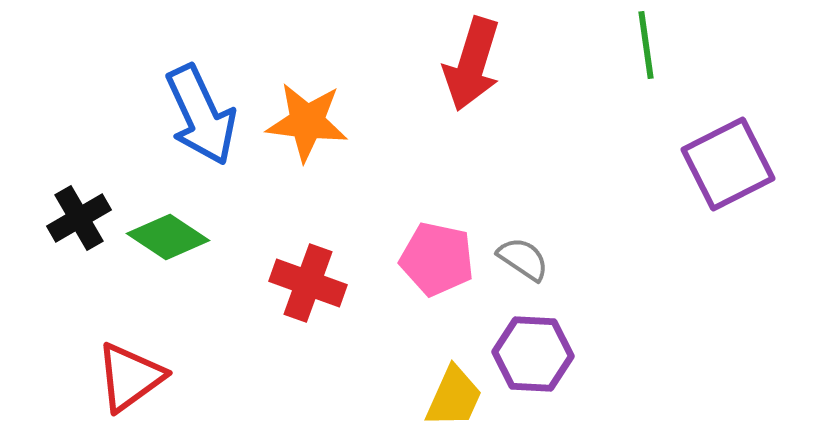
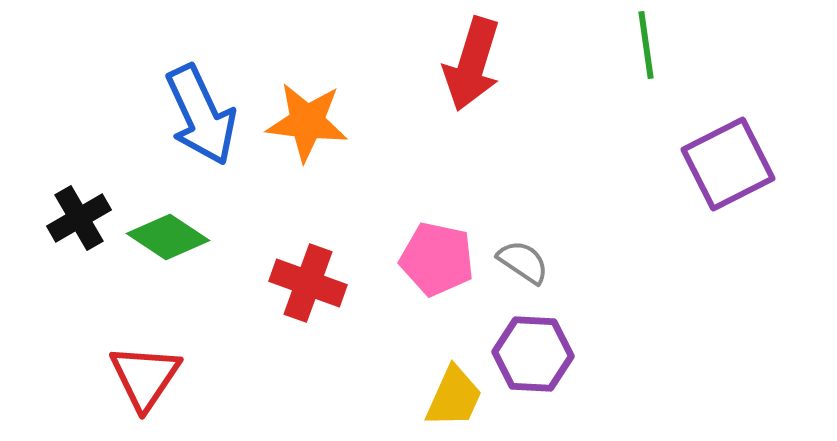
gray semicircle: moved 3 px down
red triangle: moved 15 px right; rotated 20 degrees counterclockwise
